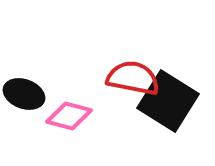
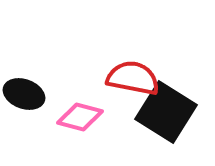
black square: moved 2 px left, 11 px down
pink diamond: moved 11 px right, 1 px down
